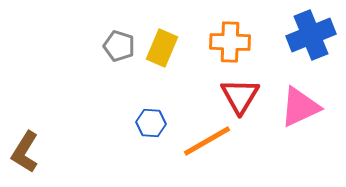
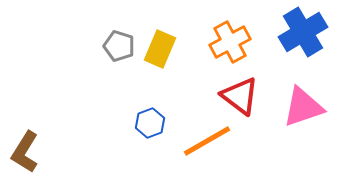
blue cross: moved 8 px left, 3 px up; rotated 9 degrees counterclockwise
orange cross: rotated 30 degrees counterclockwise
yellow rectangle: moved 2 px left, 1 px down
red triangle: rotated 24 degrees counterclockwise
pink triangle: moved 3 px right; rotated 6 degrees clockwise
blue hexagon: moved 1 px left; rotated 24 degrees counterclockwise
